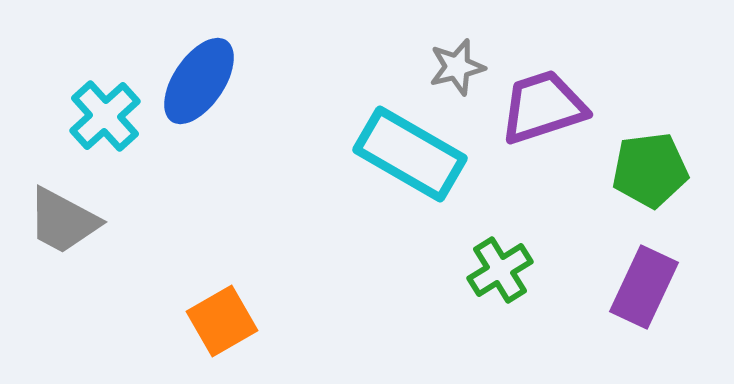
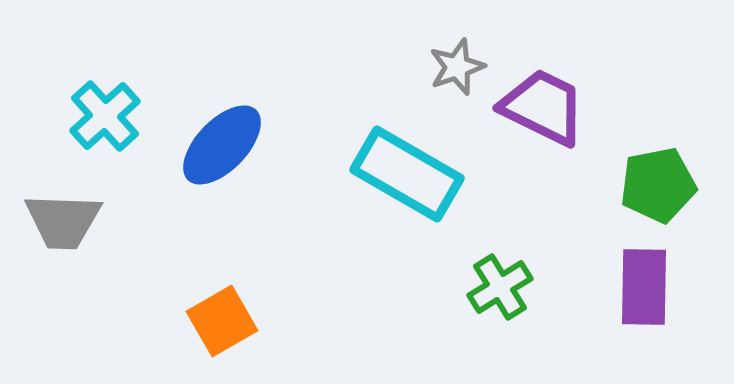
gray star: rotated 6 degrees counterclockwise
blue ellipse: moved 23 px right, 64 px down; rotated 10 degrees clockwise
purple trapezoid: rotated 44 degrees clockwise
cyan rectangle: moved 3 px left, 20 px down
green pentagon: moved 8 px right, 15 px down; rotated 4 degrees counterclockwise
gray trapezoid: rotated 26 degrees counterclockwise
green cross: moved 17 px down
purple rectangle: rotated 24 degrees counterclockwise
